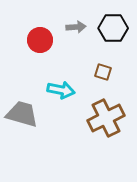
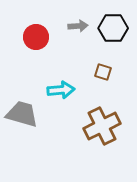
gray arrow: moved 2 px right, 1 px up
red circle: moved 4 px left, 3 px up
cyan arrow: rotated 16 degrees counterclockwise
brown cross: moved 4 px left, 8 px down
